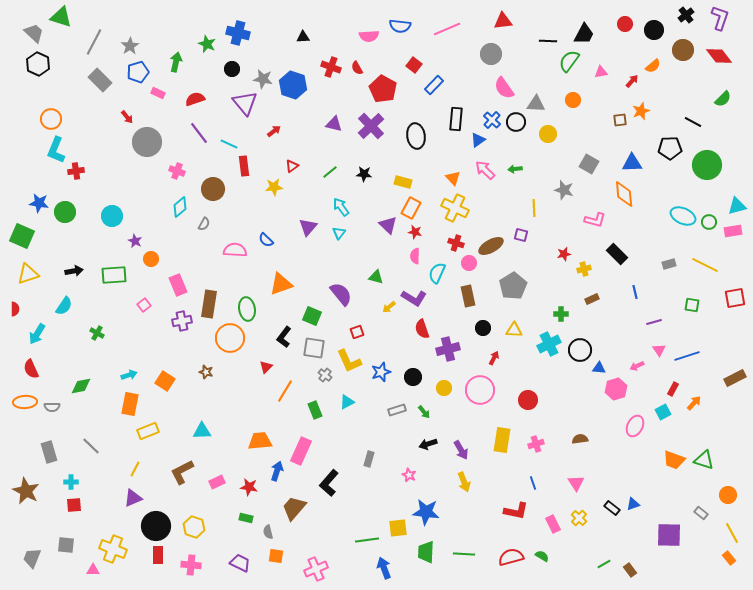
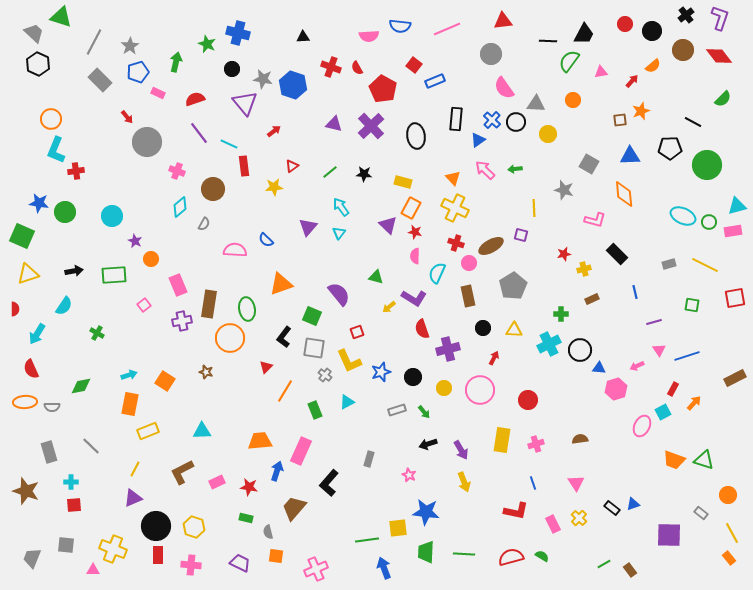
black circle at (654, 30): moved 2 px left, 1 px down
blue rectangle at (434, 85): moved 1 px right, 4 px up; rotated 24 degrees clockwise
blue triangle at (632, 163): moved 2 px left, 7 px up
purple semicircle at (341, 294): moved 2 px left
pink ellipse at (635, 426): moved 7 px right
brown star at (26, 491): rotated 8 degrees counterclockwise
